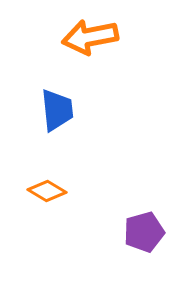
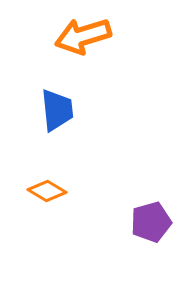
orange arrow: moved 7 px left, 1 px up; rotated 6 degrees counterclockwise
purple pentagon: moved 7 px right, 10 px up
